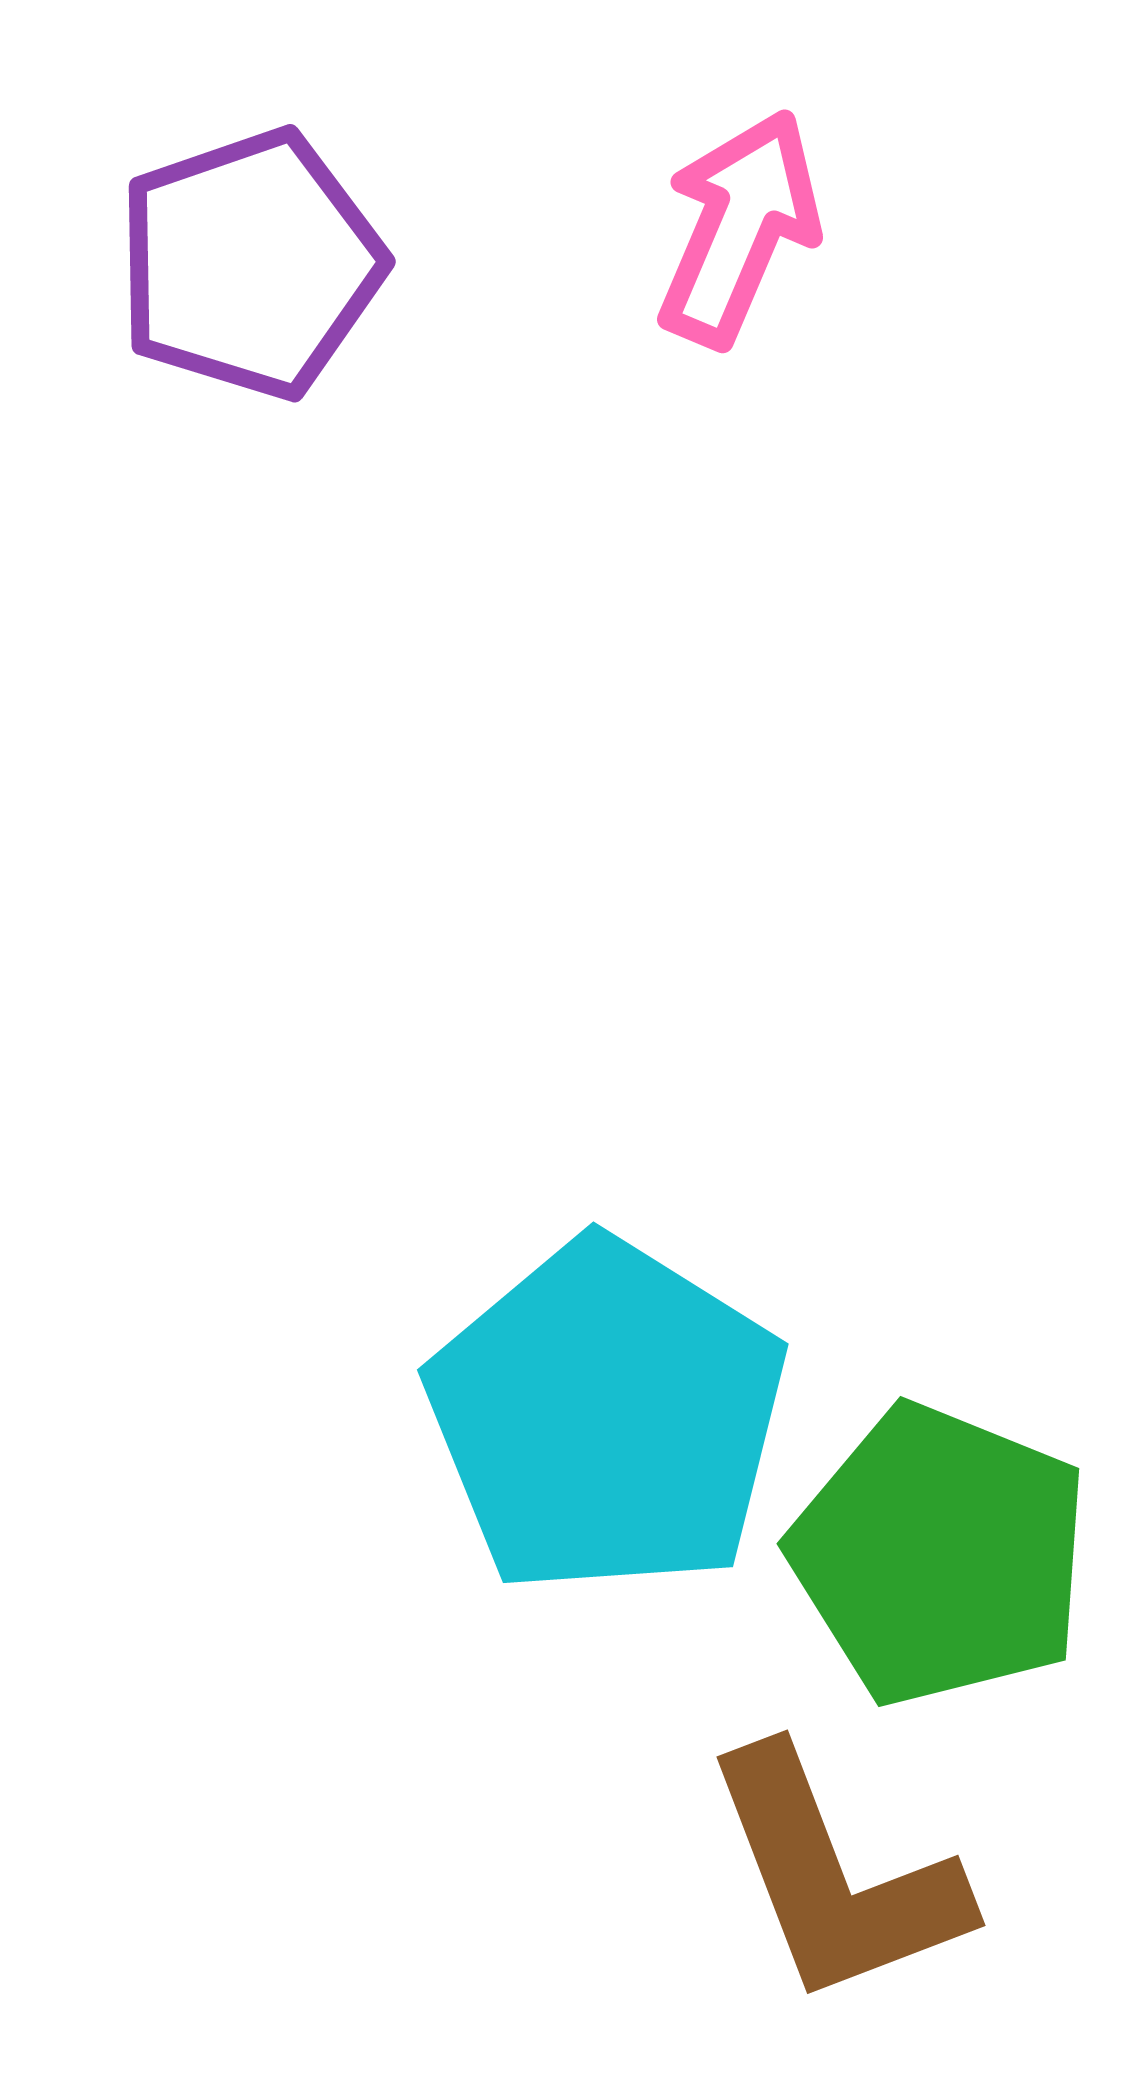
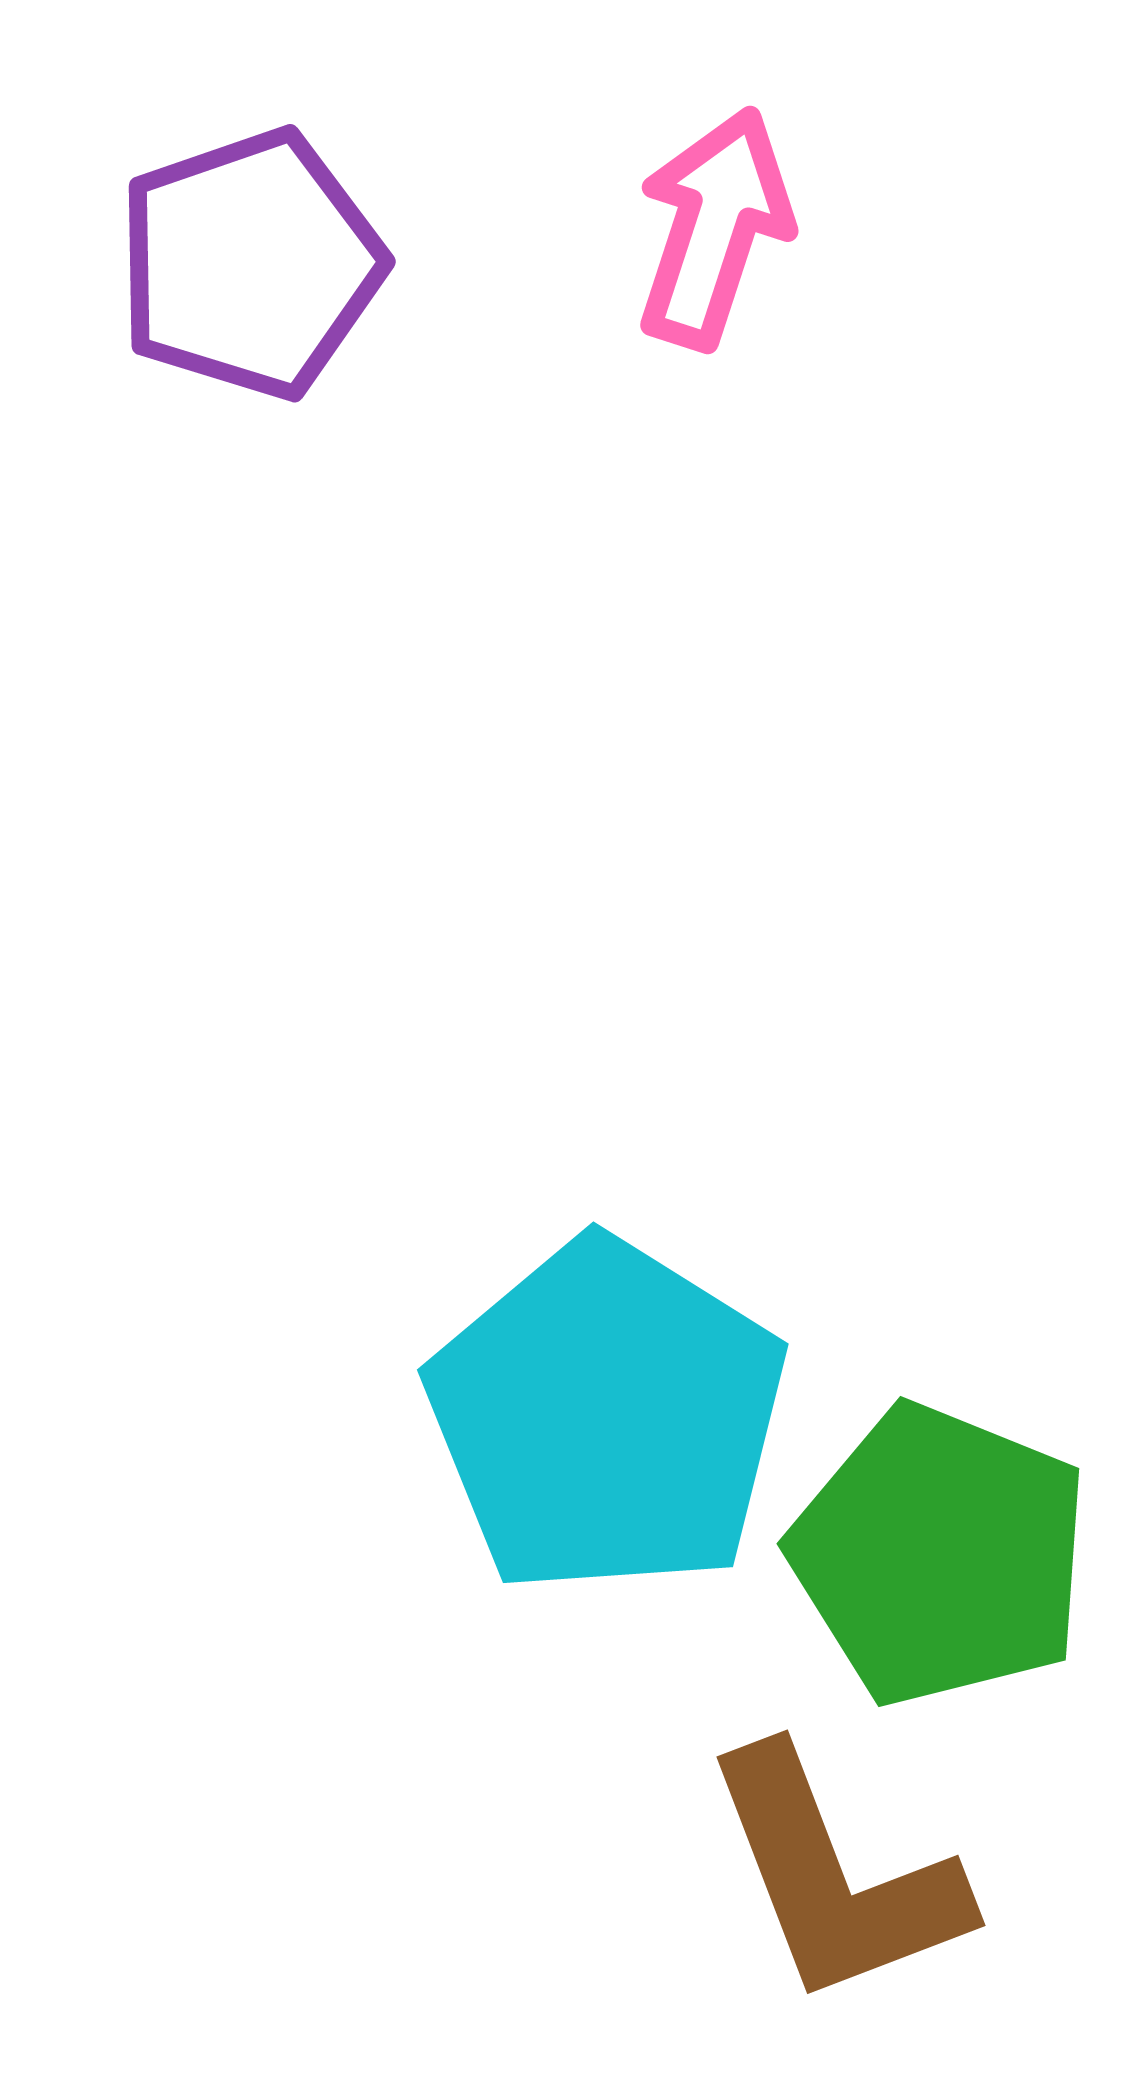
pink arrow: moved 25 px left; rotated 5 degrees counterclockwise
